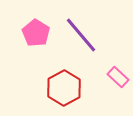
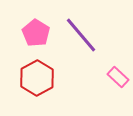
red hexagon: moved 27 px left, 10 px up
